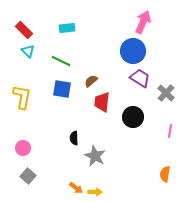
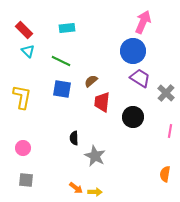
gray square: moved 2 px left, 4 px down; rotated 35 degrees counterclockwise
